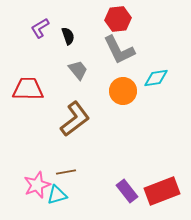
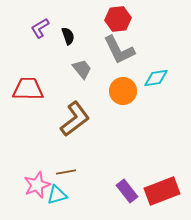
gray trapezoid: moved 4 px right, 1 px up
